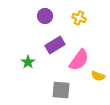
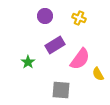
pink semicircle: moved 1 px right, 1 px up
yellow semicircle: moved 2 px up; rotated 40 degrees clockwise
